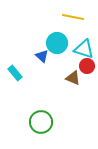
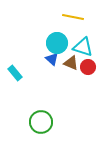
cyan triangle: moved 1 px left, 2 px up
blue triangle: moved 10 px right, 3 px down
red circle: moved 1 px right, 1 px down
brown triangle: moved 2 px left, 15 px up
